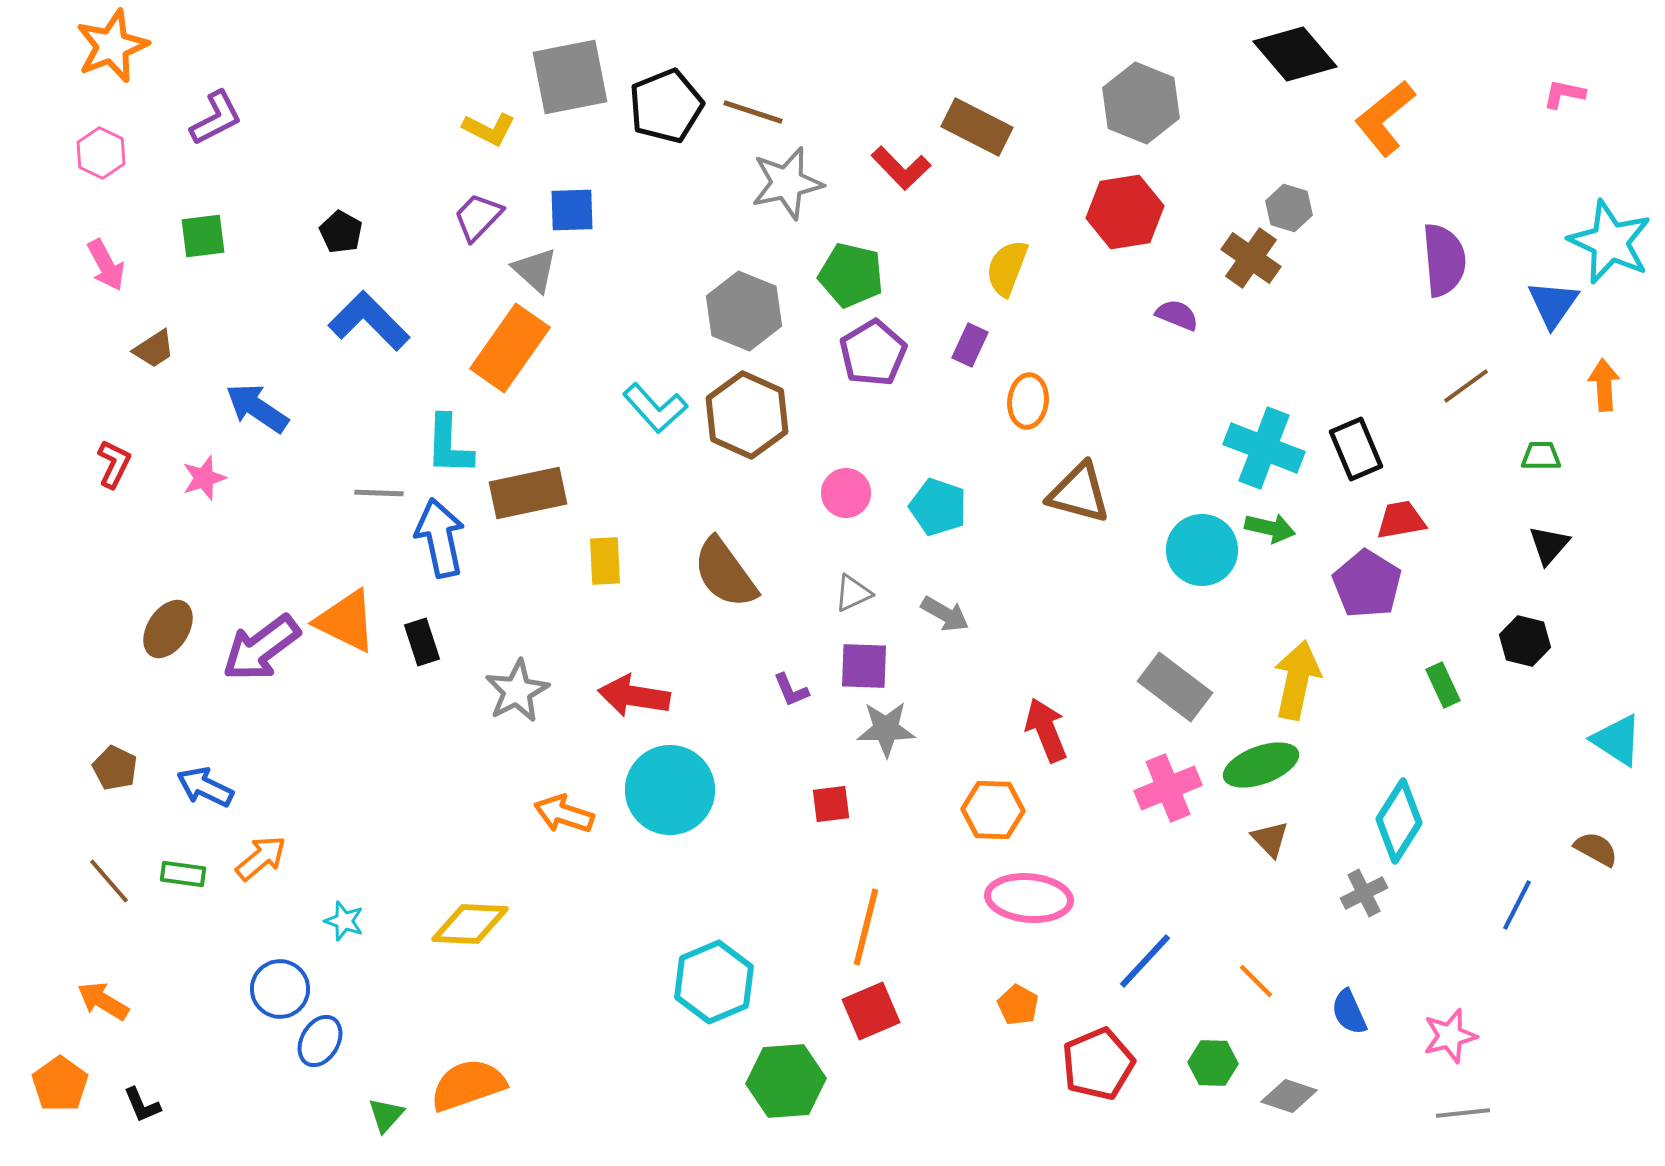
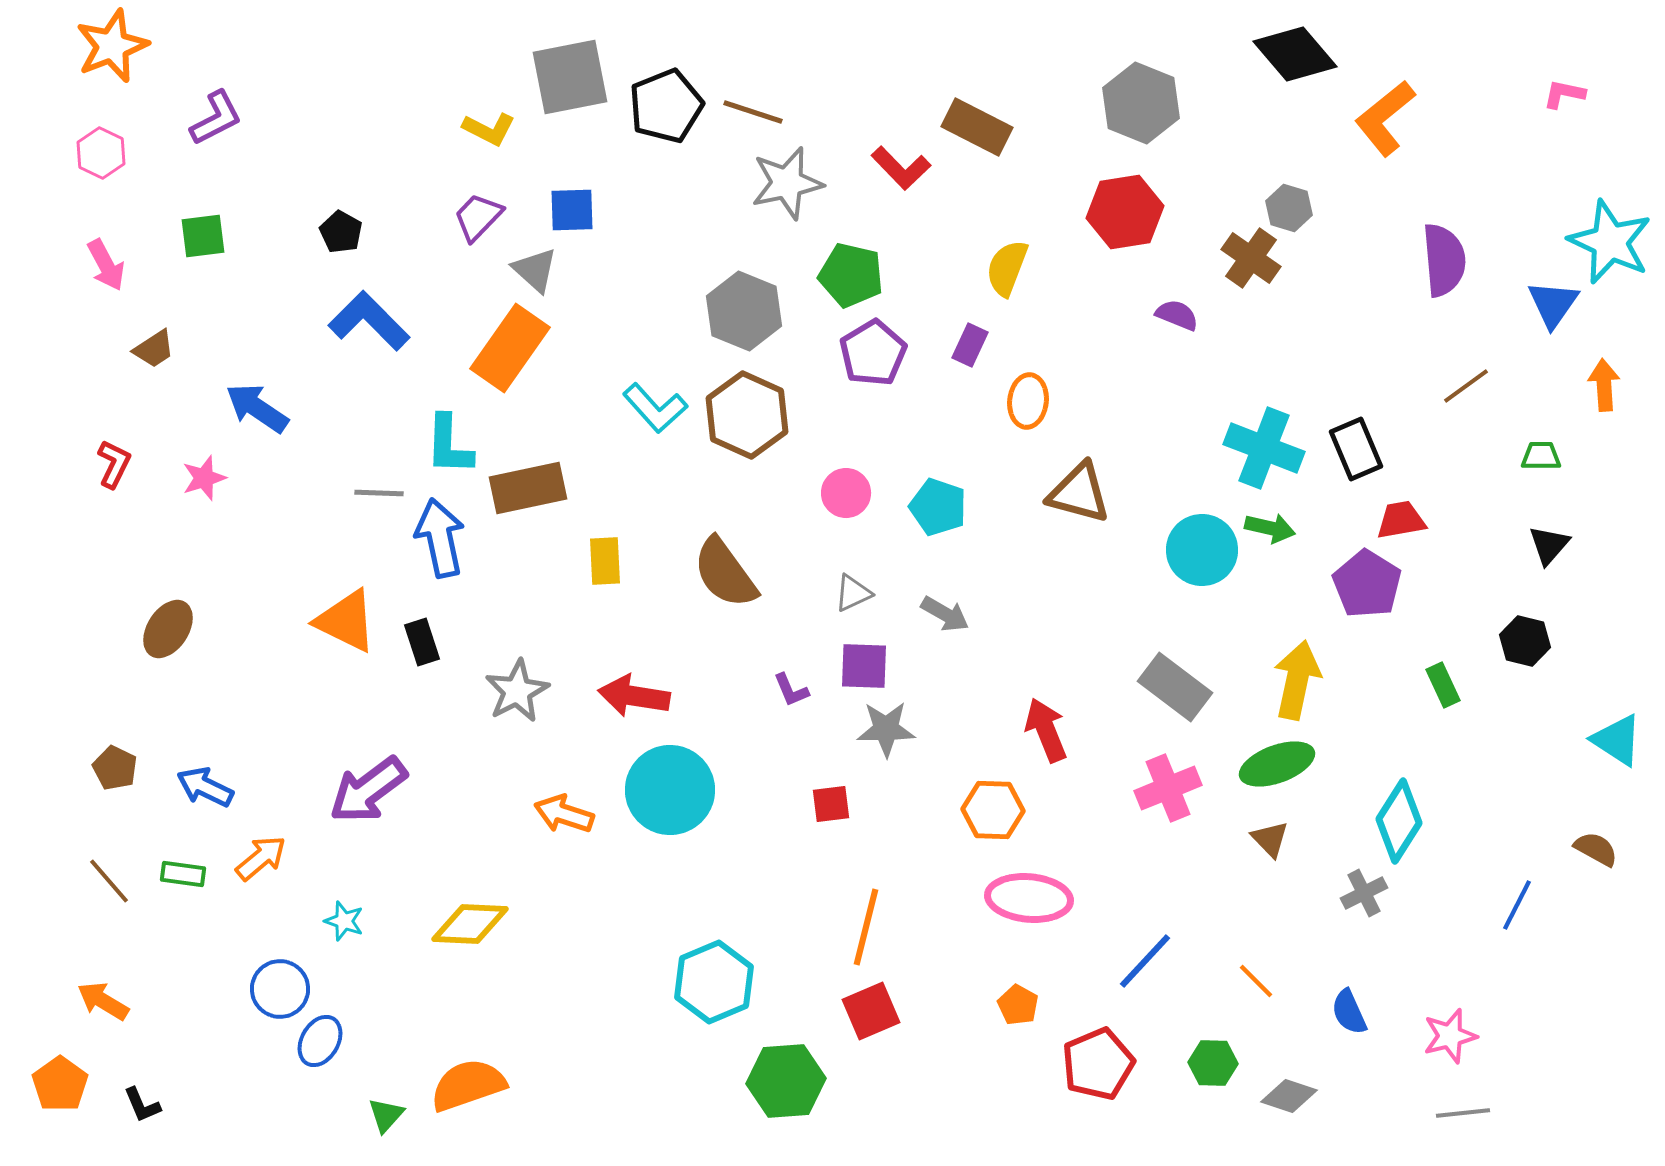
brown rectangle at (528, 493): moved 5 px up
purple arrow at (261, 648): moved 107 px right, 142 px down
green ellipse at (1261, 765): moved 16 px right, 1 px up
